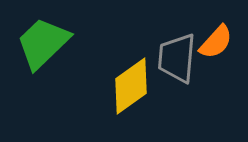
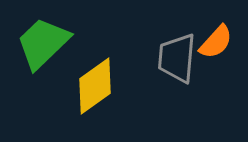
yellow diamond: moved 36 px left
